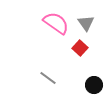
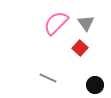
pink semicircle: rotated 80 degrees counterclockwise
gray line: rotated 12 degrees counterclockwise
black circle: moved 1 px right
